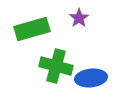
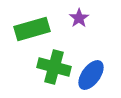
green cross: moved 2 px left, 1 px down
blue ellipse: moved 3 px up; rotated 48 degrees counterclockwise
